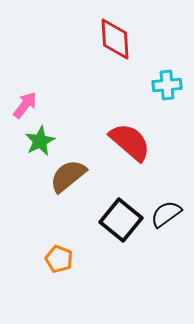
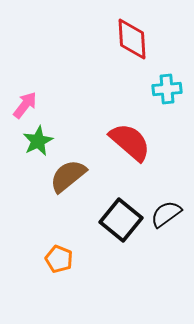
red diamond: moved 17 px right
cyan cross: moved 4 px down
green star: moved 2 px left
